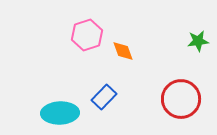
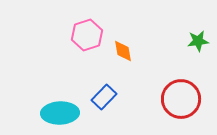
orange diamond: rotated 10 degrees clockwise
